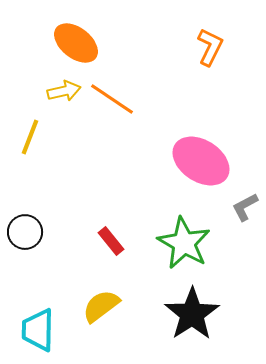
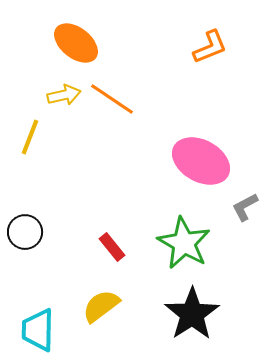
orange L-shape: rotated 42 degrees clockwise
yellow arrow: moved 4 px down
pink ellipse: rotated 4 degrees counterclockwise
red rectangle: moved 1 px right, 6 px down
